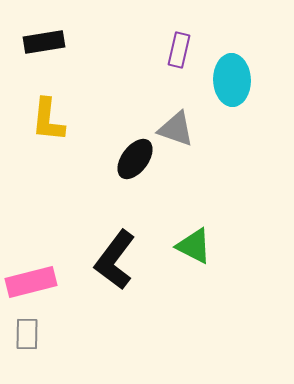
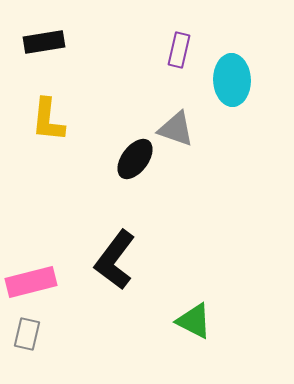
green triangle: moved 75 px down
gray rectangle: rotated 12 degrees clockwise
